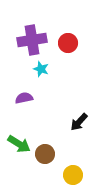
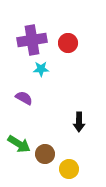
cyan star: rotated 21 degrees counterclockwise
purple semicircle: rotated 42 degrees clockwise
black arrow: rotated 42 degrees counterclockwise
yellow circle: moved 4 px left, 6 px up
